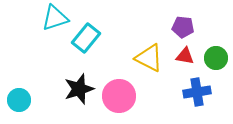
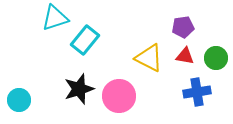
purple pentagon: rotated 15 degrees counterclockwise
cyan rectangle: moved 1 px left, 2 px down
